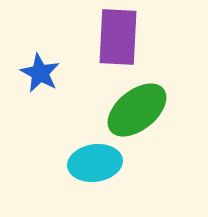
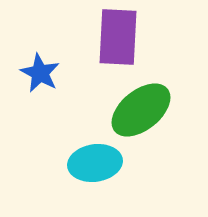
green ellipse: moved 4 px right
